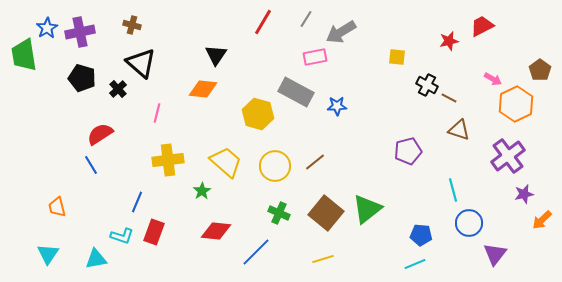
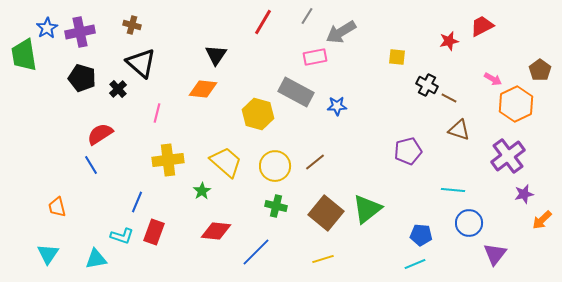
gray line at (306, 19): moved 1 px right, 3 px up
cyan line at (453, 190): rotated 70 degrees counterclockwise
green cross at (279, 213): moved 3 px left, 7 px up; rotated 10 degrees counterclockwise
